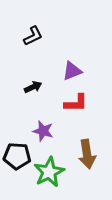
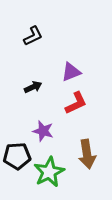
purple triangle: moved 1 px left, 1 px down
red L-shape: rotated 25 degrees counterclockwise
black pentagon: rotated 8 degrees counterclockwise
